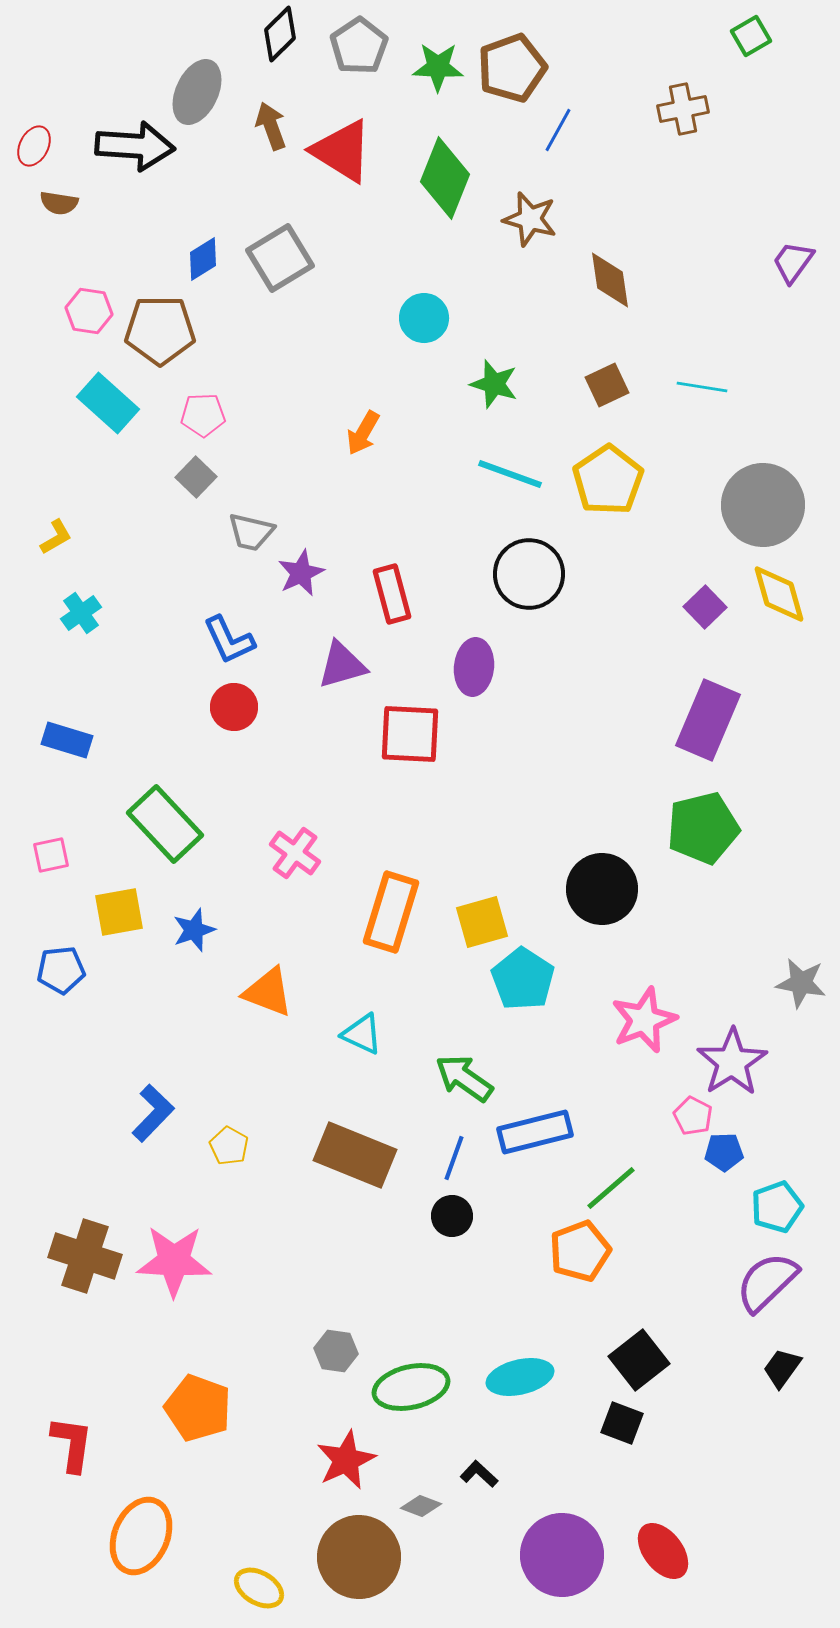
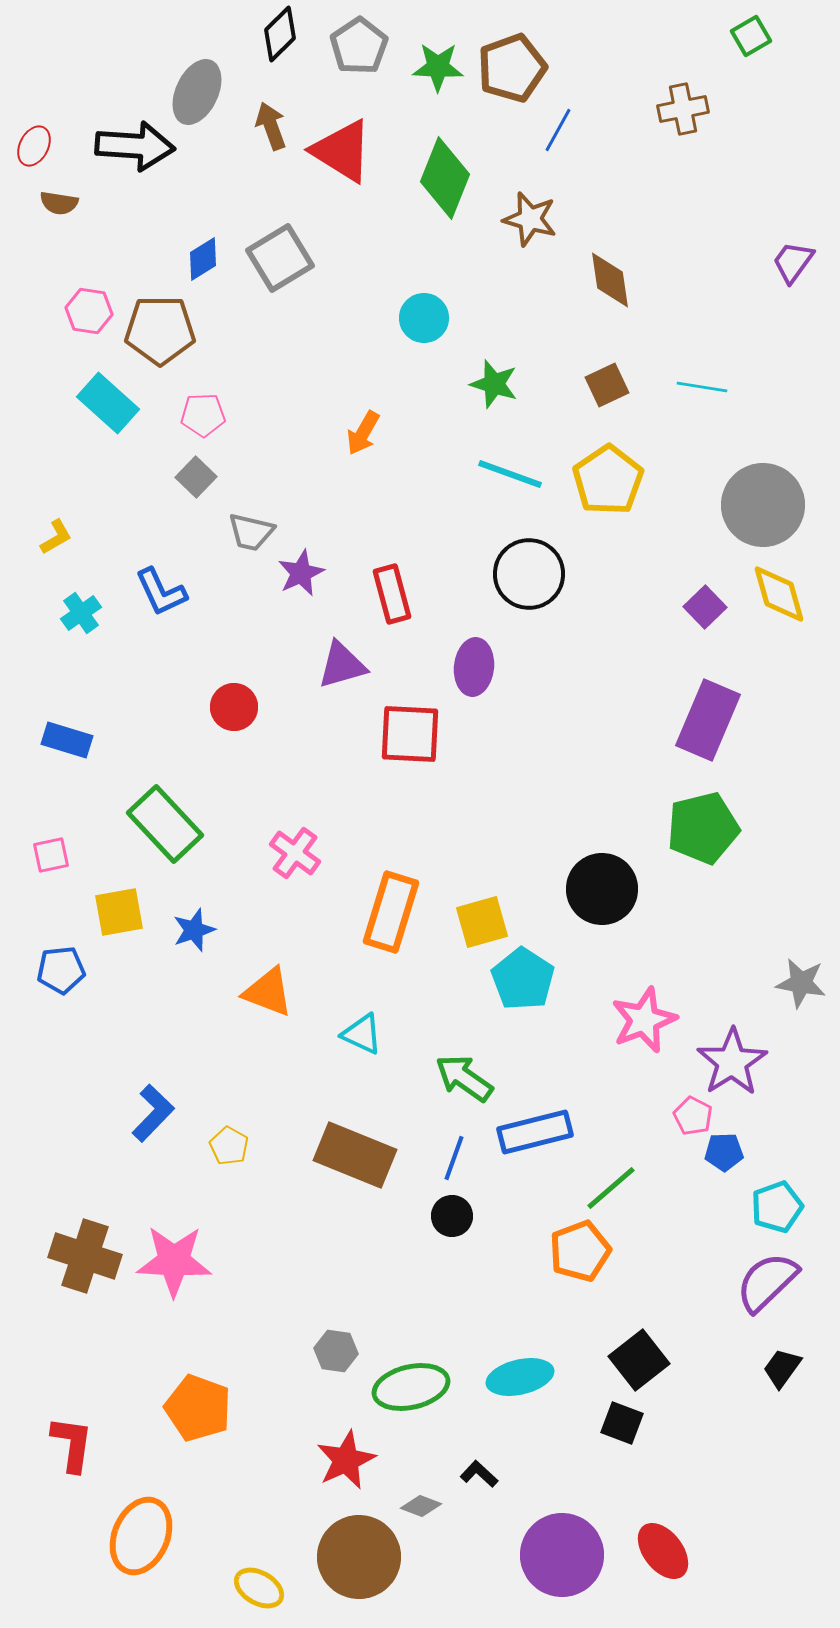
blue L-shape at (229, 640): moved 68 px left, 48 px up
